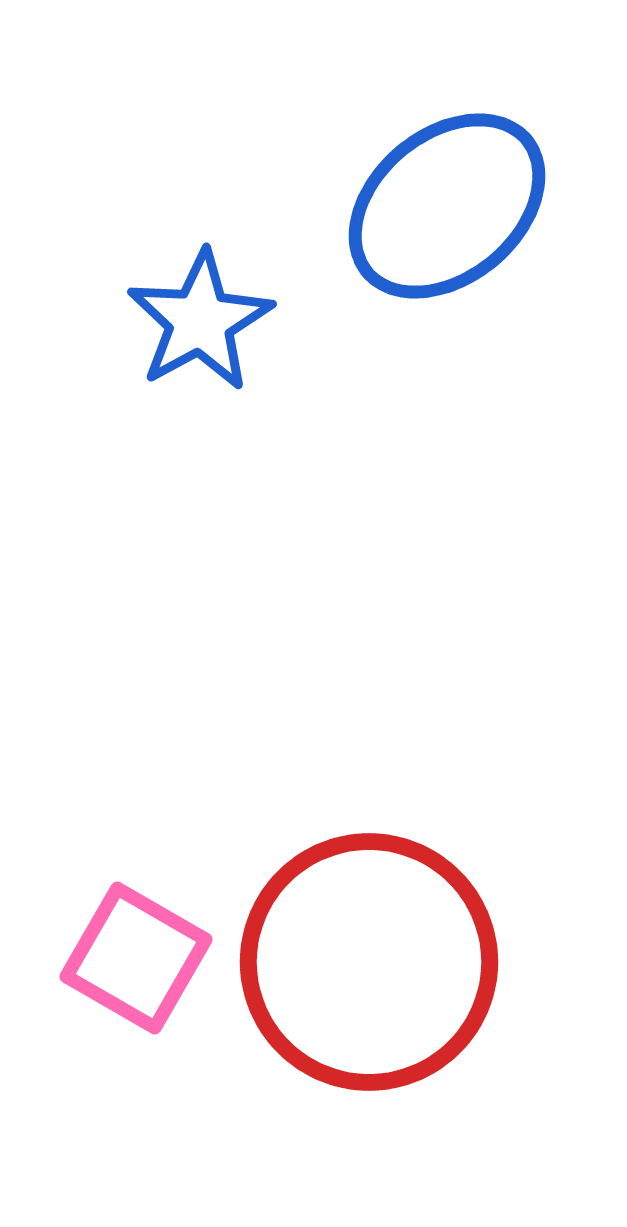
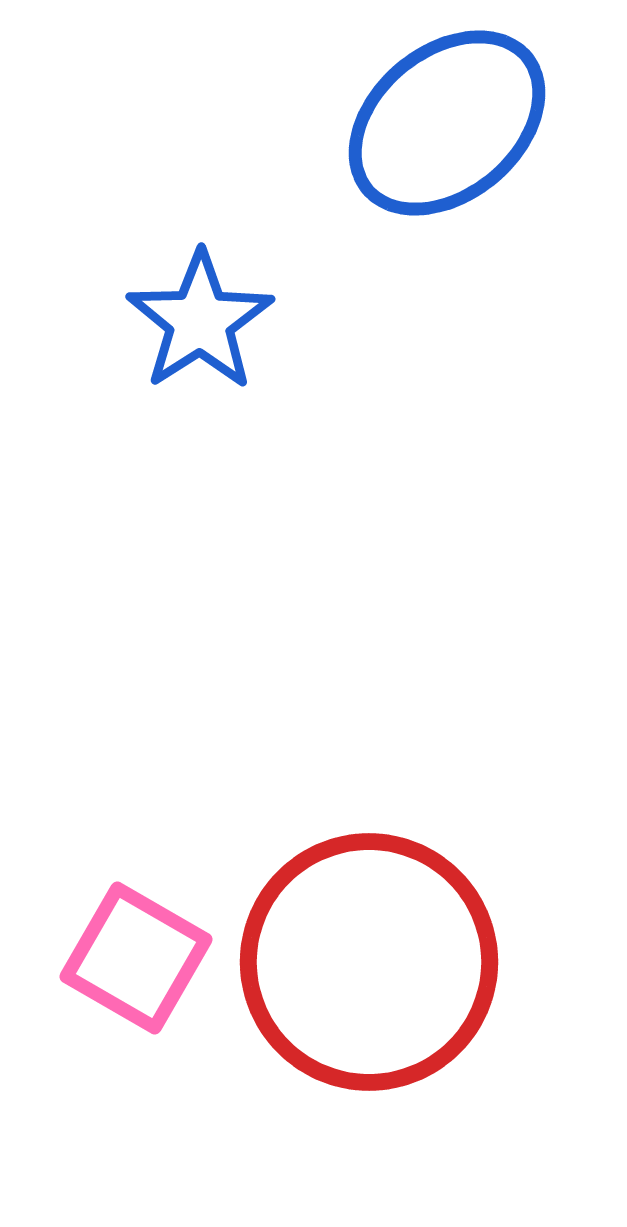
blue ellipse: moved 83 px up
blue star: rotated 4 degrees counterclockwise
